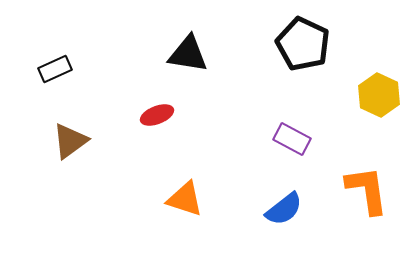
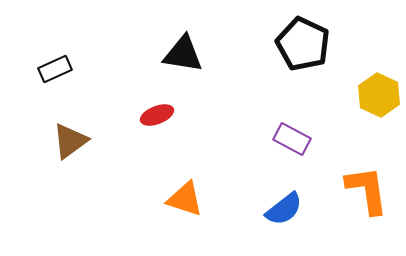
black triangle: moved 5 px left
